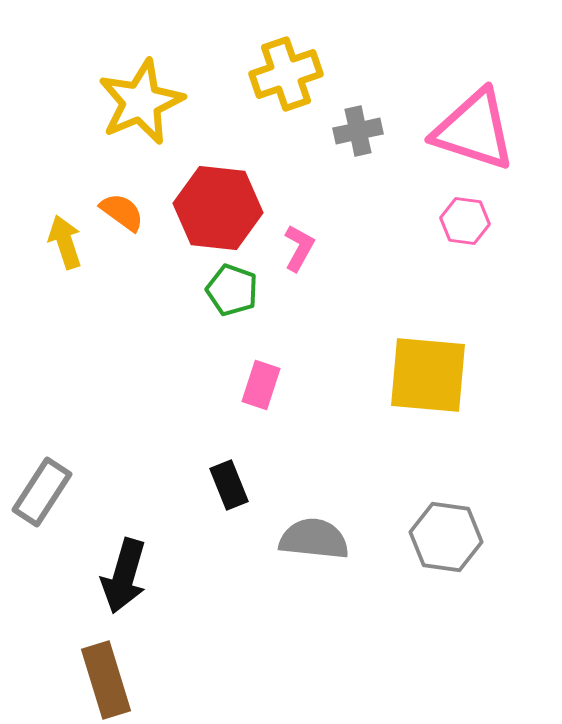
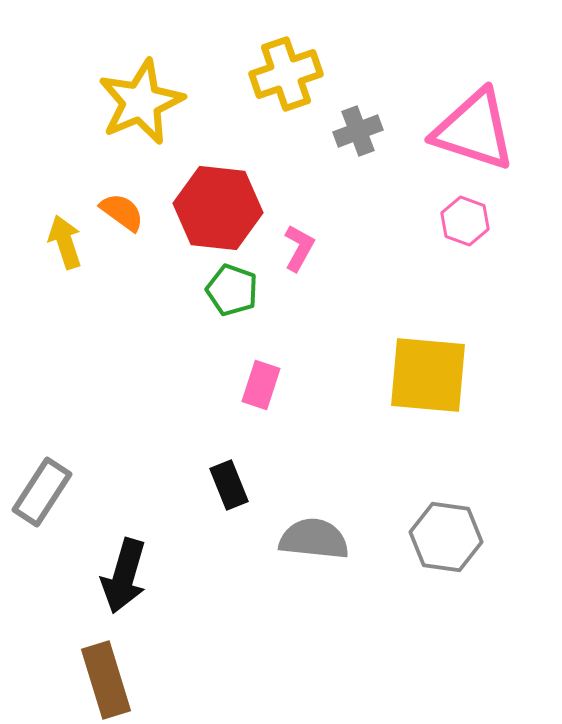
gray cross: rotated 9 degrees counterclockwise
pink hexagon: rotated 12 degrees clockwise
